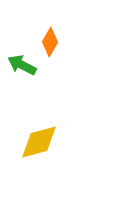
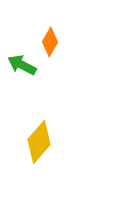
yellow diamond: rotated 33 degrees counterclockwise
